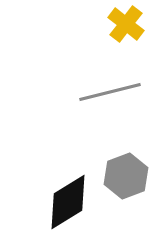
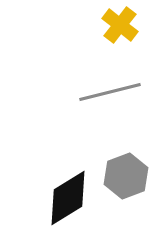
yellow cross: moved 6 px left, 1 px down
black diamond: moved 4 px up
